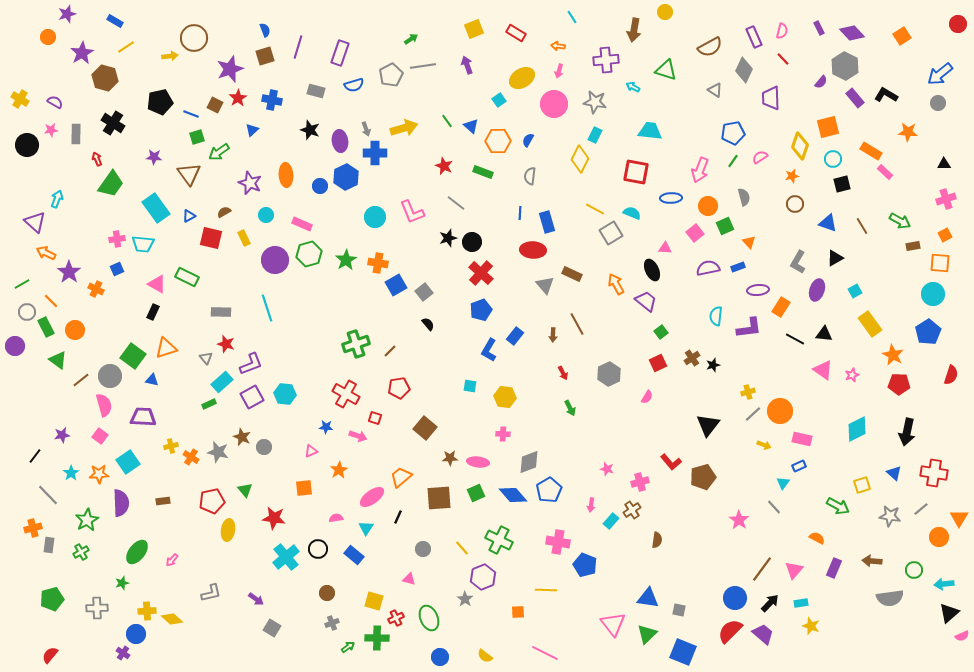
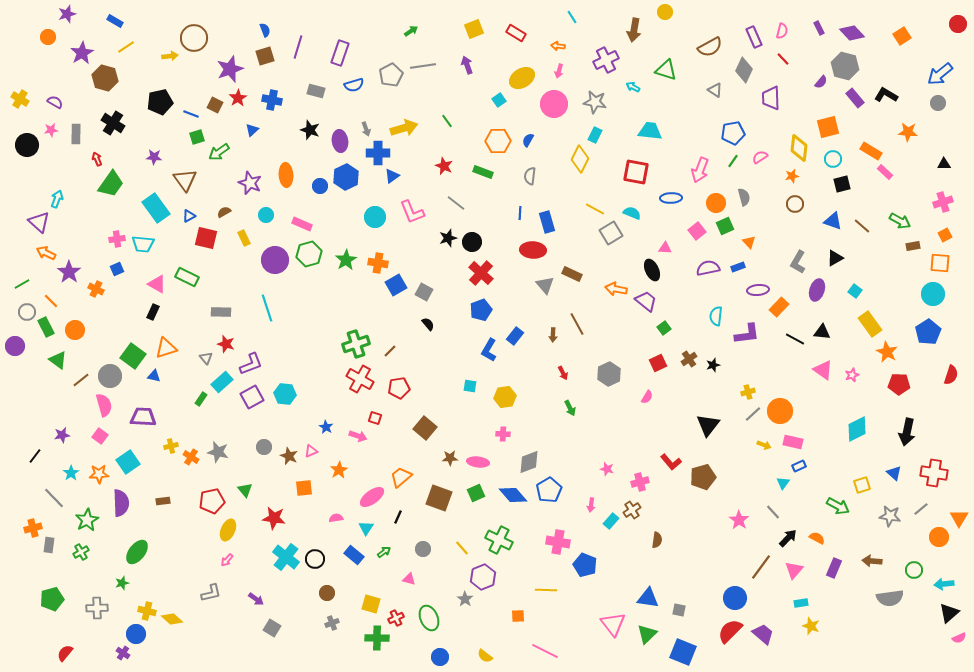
green arrow at (411, 39): moved 8 px up
purple cross at (606, 60): rotated 20 degrees counterclockwise
gray hexagon at (845, 66): rotated 12 degrees counterclockwise
blue triangle at (471, 126): moved 79 px left, 50 px down; rotated 42 degrees clockwise
yellow diamond at (800, 146): moved 1 px left, 2 px down; rotated 12 degrees counterclockwise
blue cross at (375, 153): moved 3 px right
brown triangle at (189, 174): moved 4 px left, 6 px down
pink cross at (946, 199): moved 3 px left, 3 px down
orange circle at (708, 206): moved 8 px right, 3 px up
purple triangle at (35, 222): moved 4 px right
blue triangle at (828, 223): moved 5 px right, 2 px up
brown line at (862, 226): rotated 18 degrees counterclockwise
pink square at (695, 233): moved 2 px right, 2 px up
red square at (211, 238): moved 5 px left
orange arrow at (616, 284): moved 5 px down; rotated 50 degrees counterclockwise
cyan square at (855, 291): rotated 24 degrees counterclockwise
gray square at (424, 292): rotated 24 degrees counterclockwise
orange rectangle at (781, 307): moved 2 px left; rotated 12 degrees clockwise
purple L-shape at (749, 328): moved 2 px left, 6 px down
green square at (661, 332): moved 3 px right, 4 px up
black triangle at (824, 334): moved 2 px left, 2 px up
orange star at (893, 355): moved 6 px left, 3 px up
brown cross at (692, 358): moved 3 px left, 1 px down
blue triangle at (152, 380): moved 2 px right, 4 px up
red cross at (346, 394): moved 14 px right, 15 px up
yellow hexagon at (505, 397): rotated 15 degrees counterclockwise
green rectangle at (209, 404): moved 8 px left, 5 px up; rotated 32 degrees counterclockwise
blue star at (326, 427): rotated 24 degrees clockwise
brown star at (242, 437): moved 47 px right, 19 px down
pink rectangle at (802, 439): moved 9 px left, 3 px down
gray line at (48, 495): moved 6 px right, 3 px down
brown square at (439, 498): rotated 24 degrees clockwise
gray line at (774, 507): moved 1 px left, 5 px down
yellow ellipse at (228, 530): rotated 15 degrees clockwise
black circle at (318, 549): moved 3 px left, 10 px down
cyan cross at (286, 557): rotated 12 degrees counterclockwise
pink arrow at (172, 560): moved 55 px right
brown line at (762, 569): moved 1 px left, 2 px up
yellow square at (374, 601): moved 3 px left, 3 px down
black arrow at (770, 603): moved 18 px right, 65 px up
yellow cross at (147, 611): rotated 18 degrees clockwise
orange square at (518, 612): moved 4 px down
pink semicircle at (962, 636): moved 3 px left, 2 px down
green arrow at (348, 647): moved 36 px right, 95 px up
pink line at (545, 653): moved 2 px up
red semicircle at (50, 655): moved 15 px right, 2 px up
